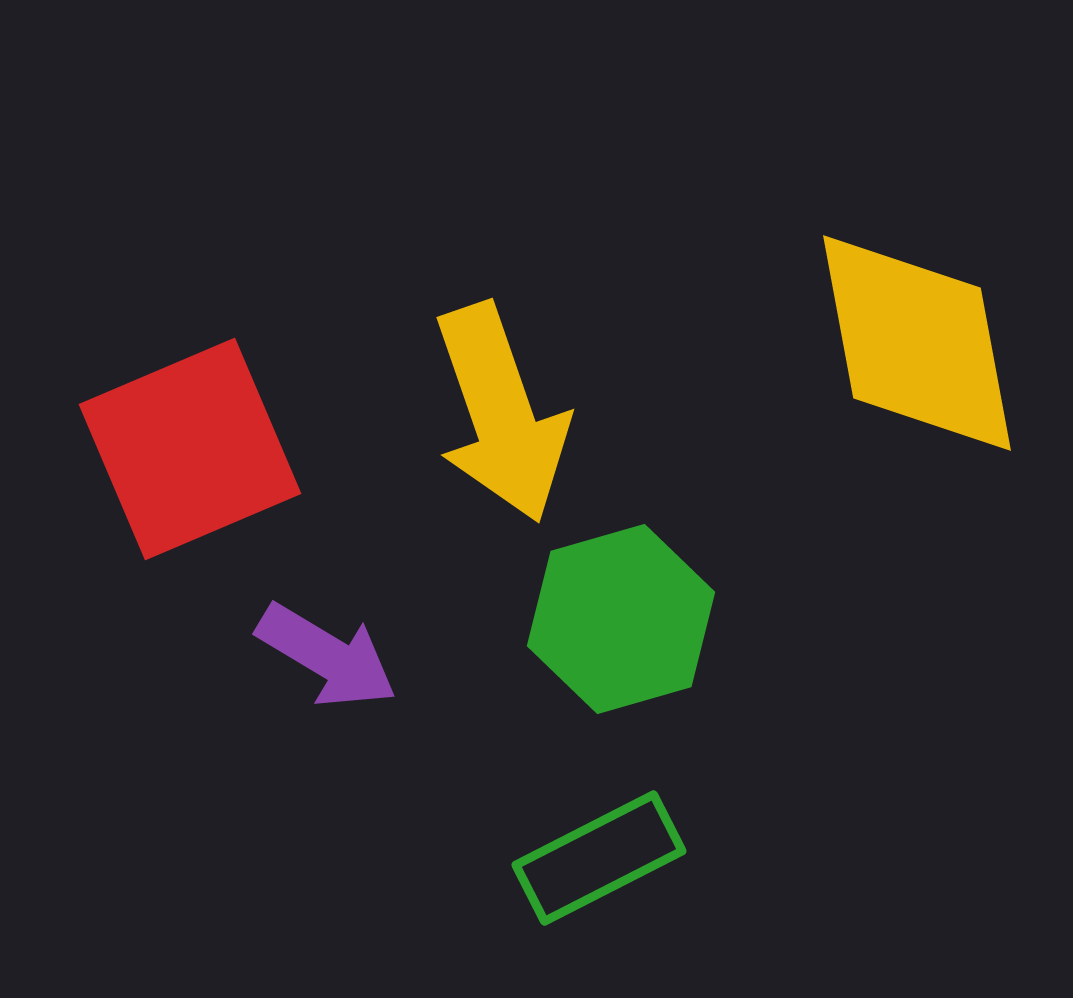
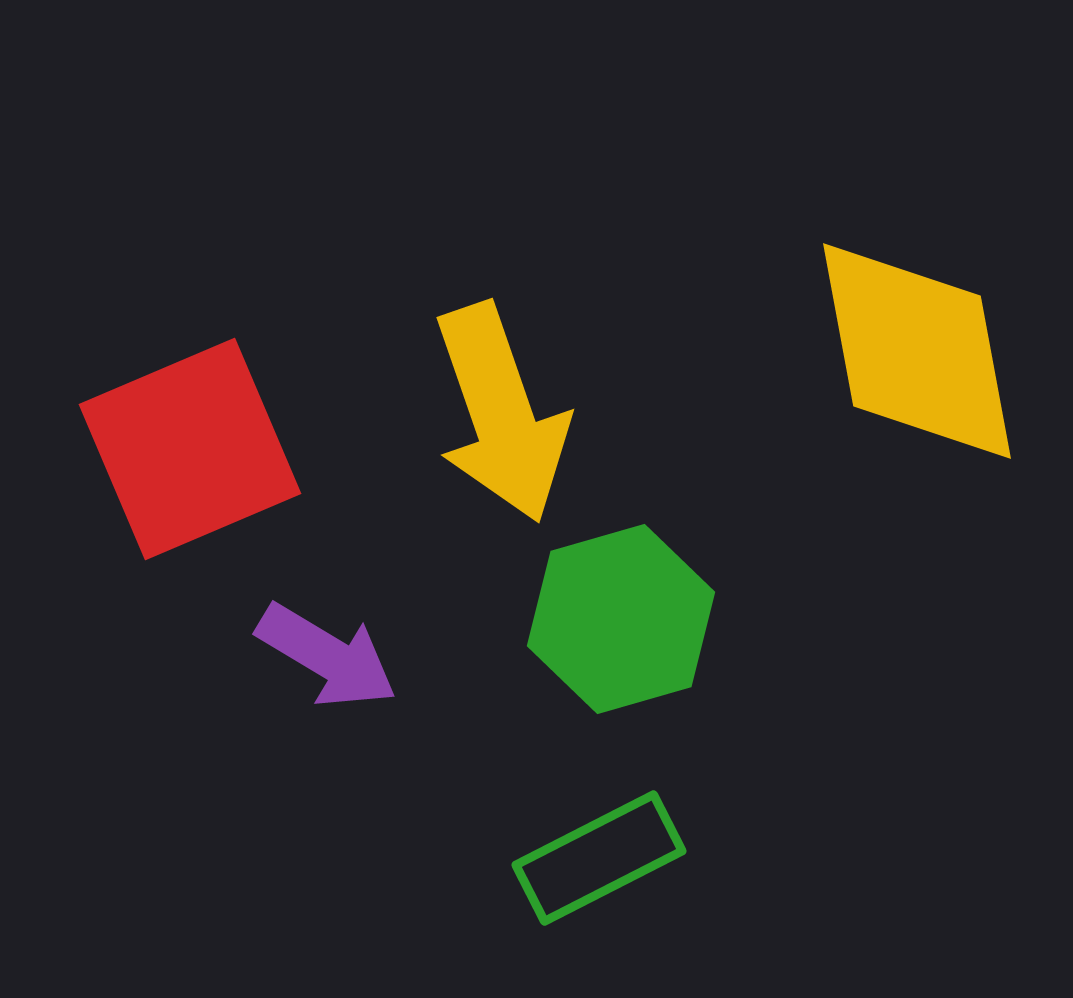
yellow diamond: moved 8 px down
